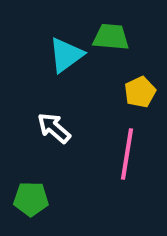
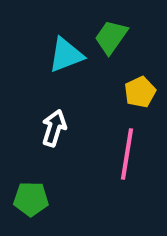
green trapezoid: rotated 60 degrees counterclockwise
cyan triangle: rotated 15 degrees clockwise
white arrow: rotated 66 degrees clockwise
